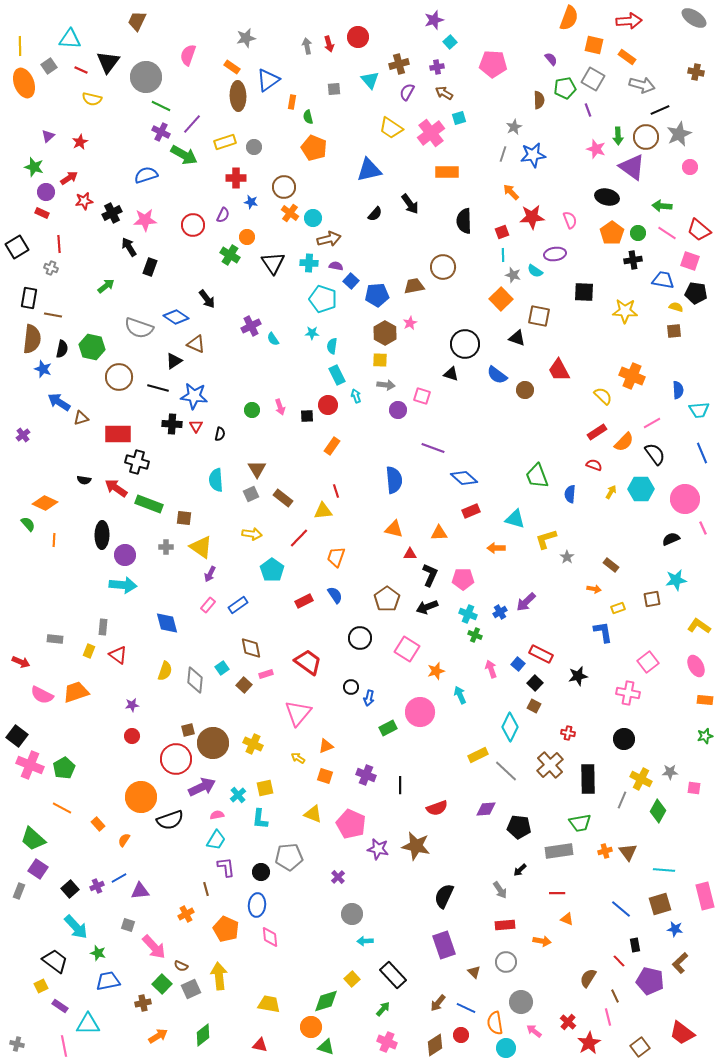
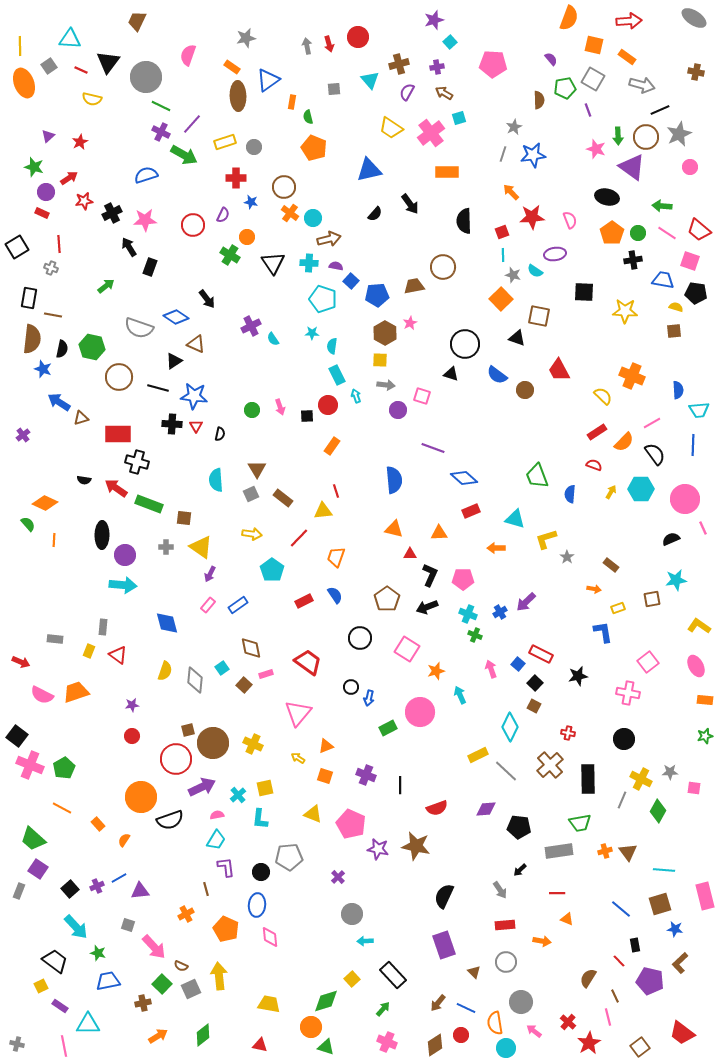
blue line at (702, 453): moved 9 px left, 8 px up; rotated 25 degrees clockwise
